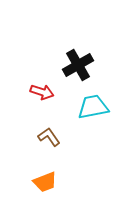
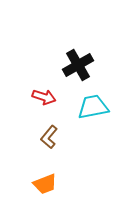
red arrow: moved 2 px right, 5 px down
brown L-shape: rotated 105 degrees counterclockwise
orange trapezoid: moved 2 px down
